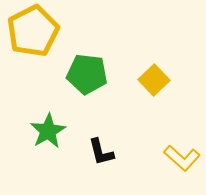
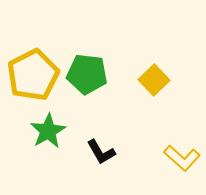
yellow pentagon: moved 44 px down
black L-shape: rotated 16 degrees counterclockwise
